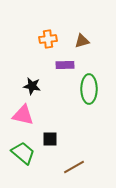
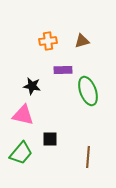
orange cross: moved 2 px down
purple rectangle: moved 2 px left, 5 px down
green ellipse: moved 1 px left, 2 px down; rotated 20 degrees counterclockwise
green trapezoid: moved 2 px left; rotated 90 degrees clockwise
brown line: moved 14 px right, 10 px up; rotated 55 degrees counterclockwise
